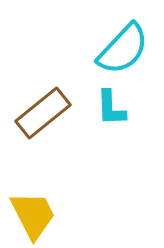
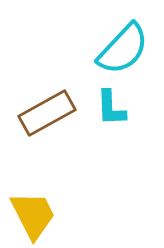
brown rectangle: moved 4 px right; rotated 10 degrees clockwise
